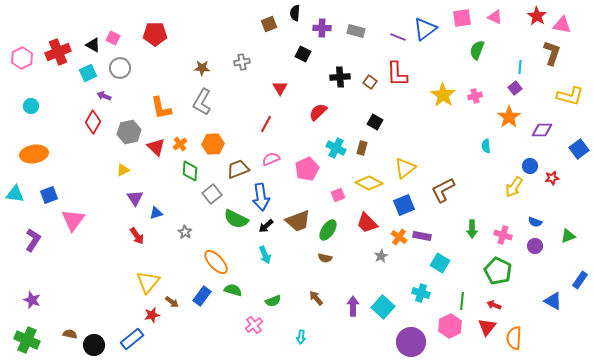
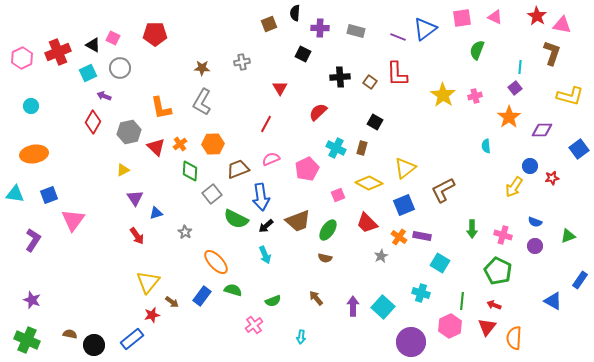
purple cross at (322, 28): moved 2 px left
